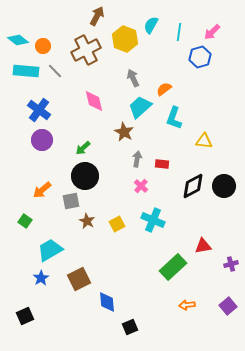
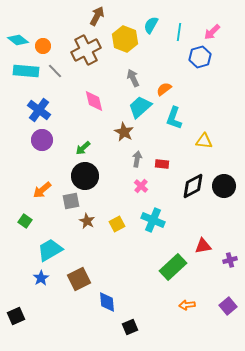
purple cross at (231, 264): moved 1 px left, 4 px up
black square at (25, 316): moved 9 px left
